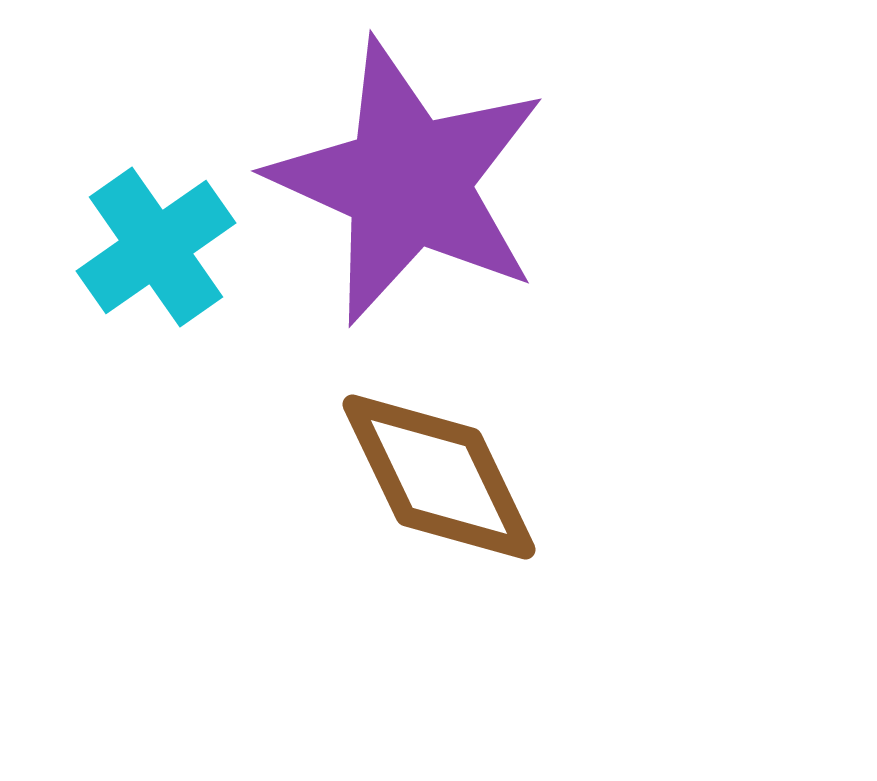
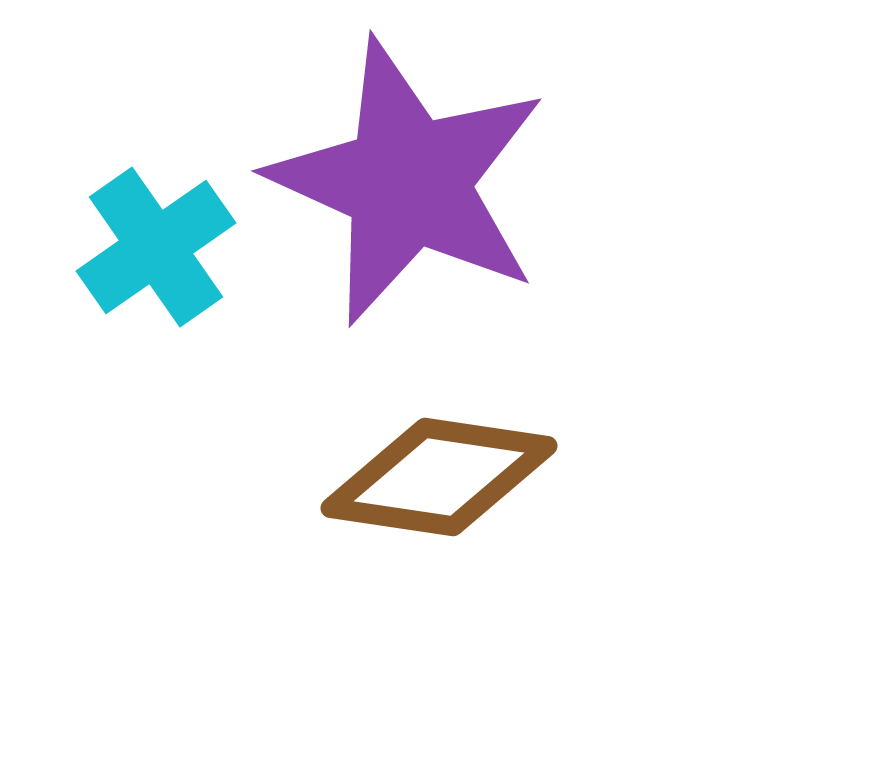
brown diamond: rotated 56 degrees counterclockwise
